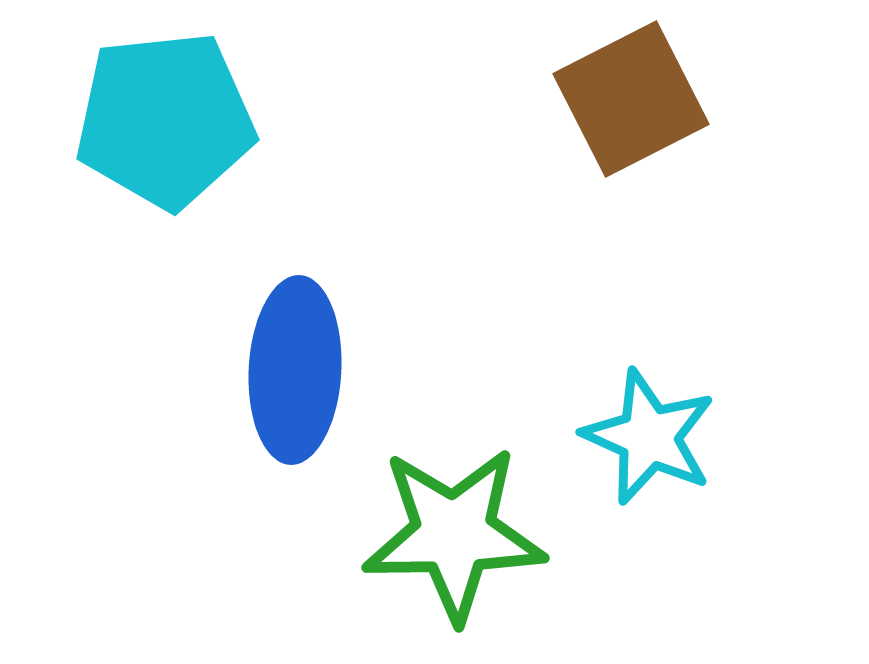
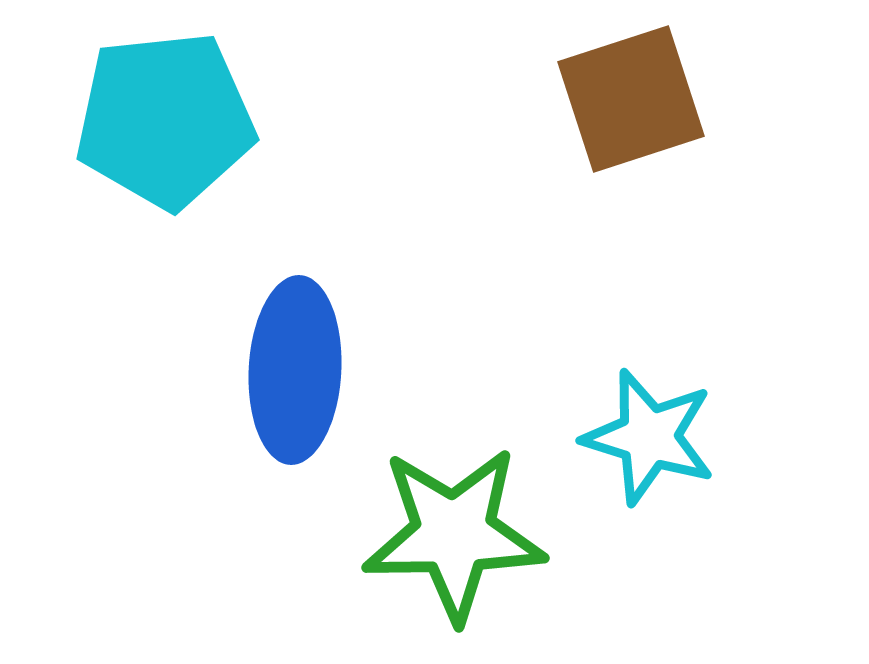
brown square: rotated 9 degrees clockwise
cyan star: rotated 7 degrees counterclockwise
